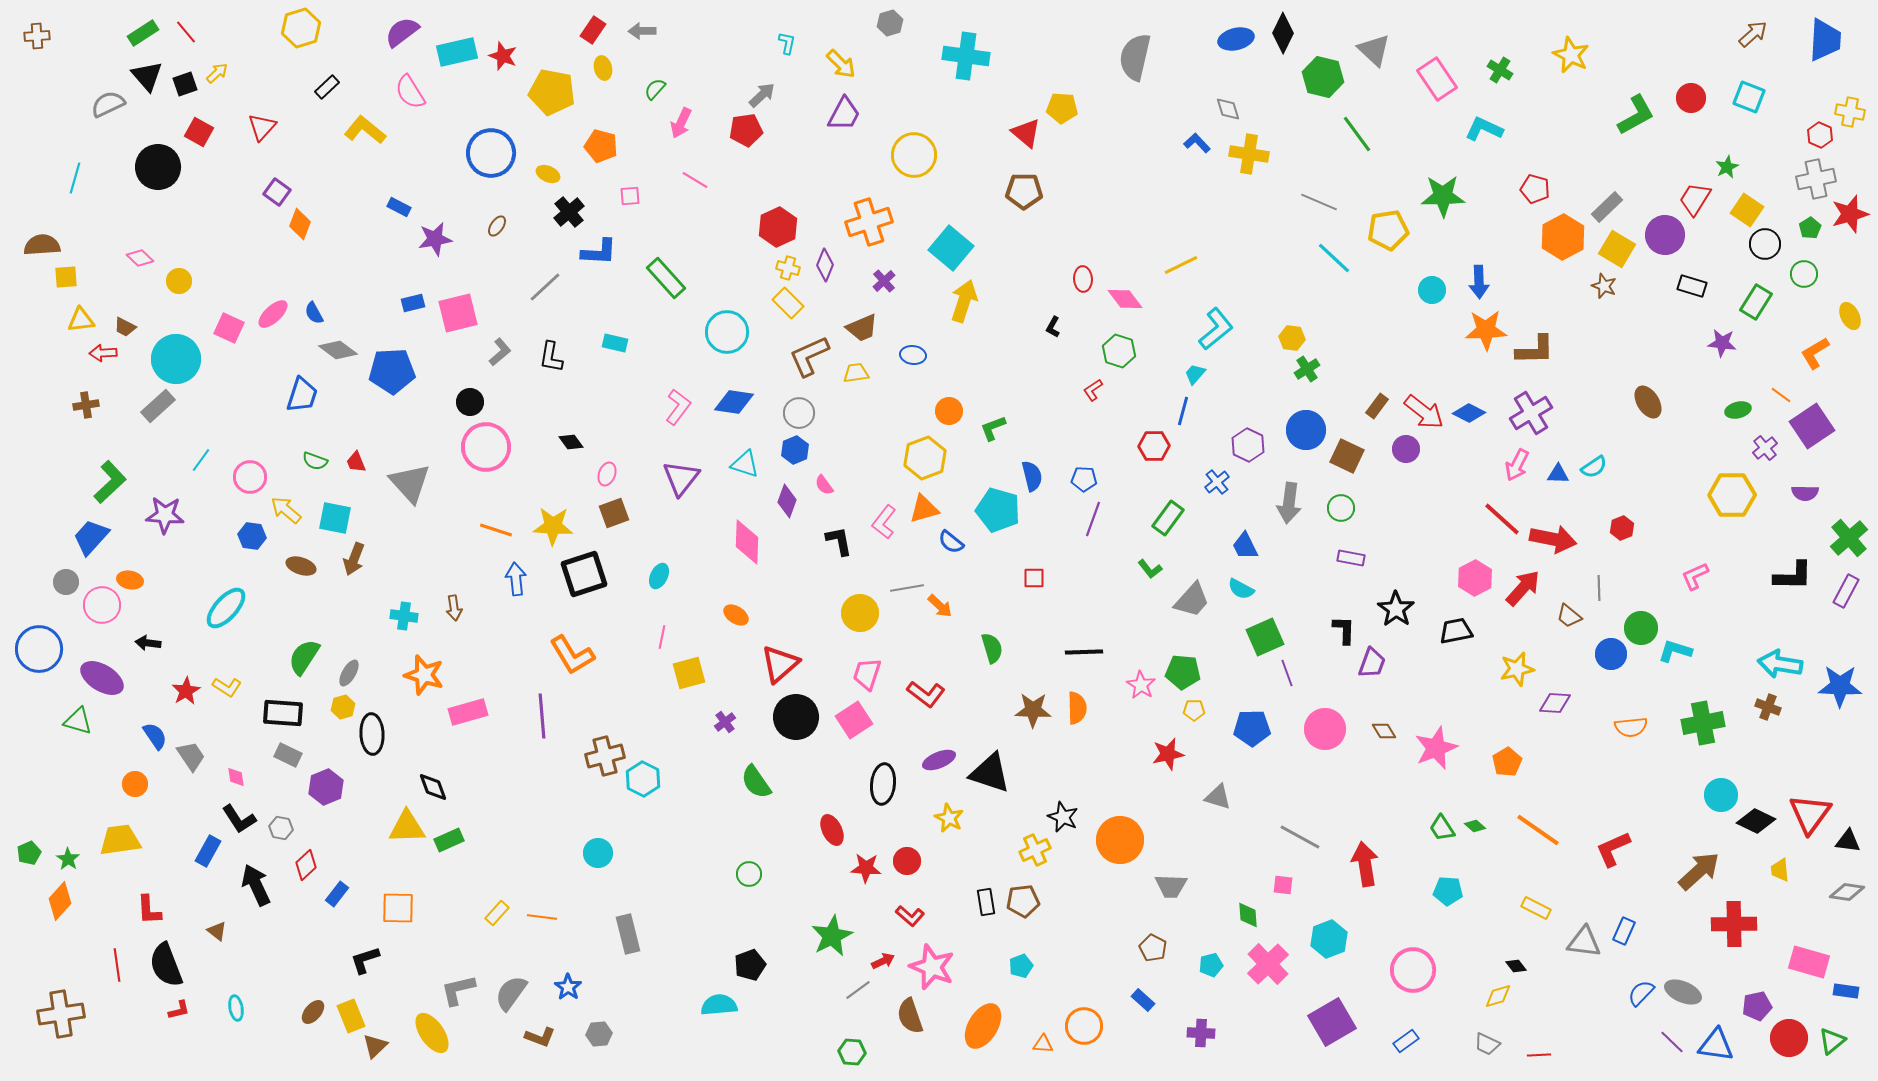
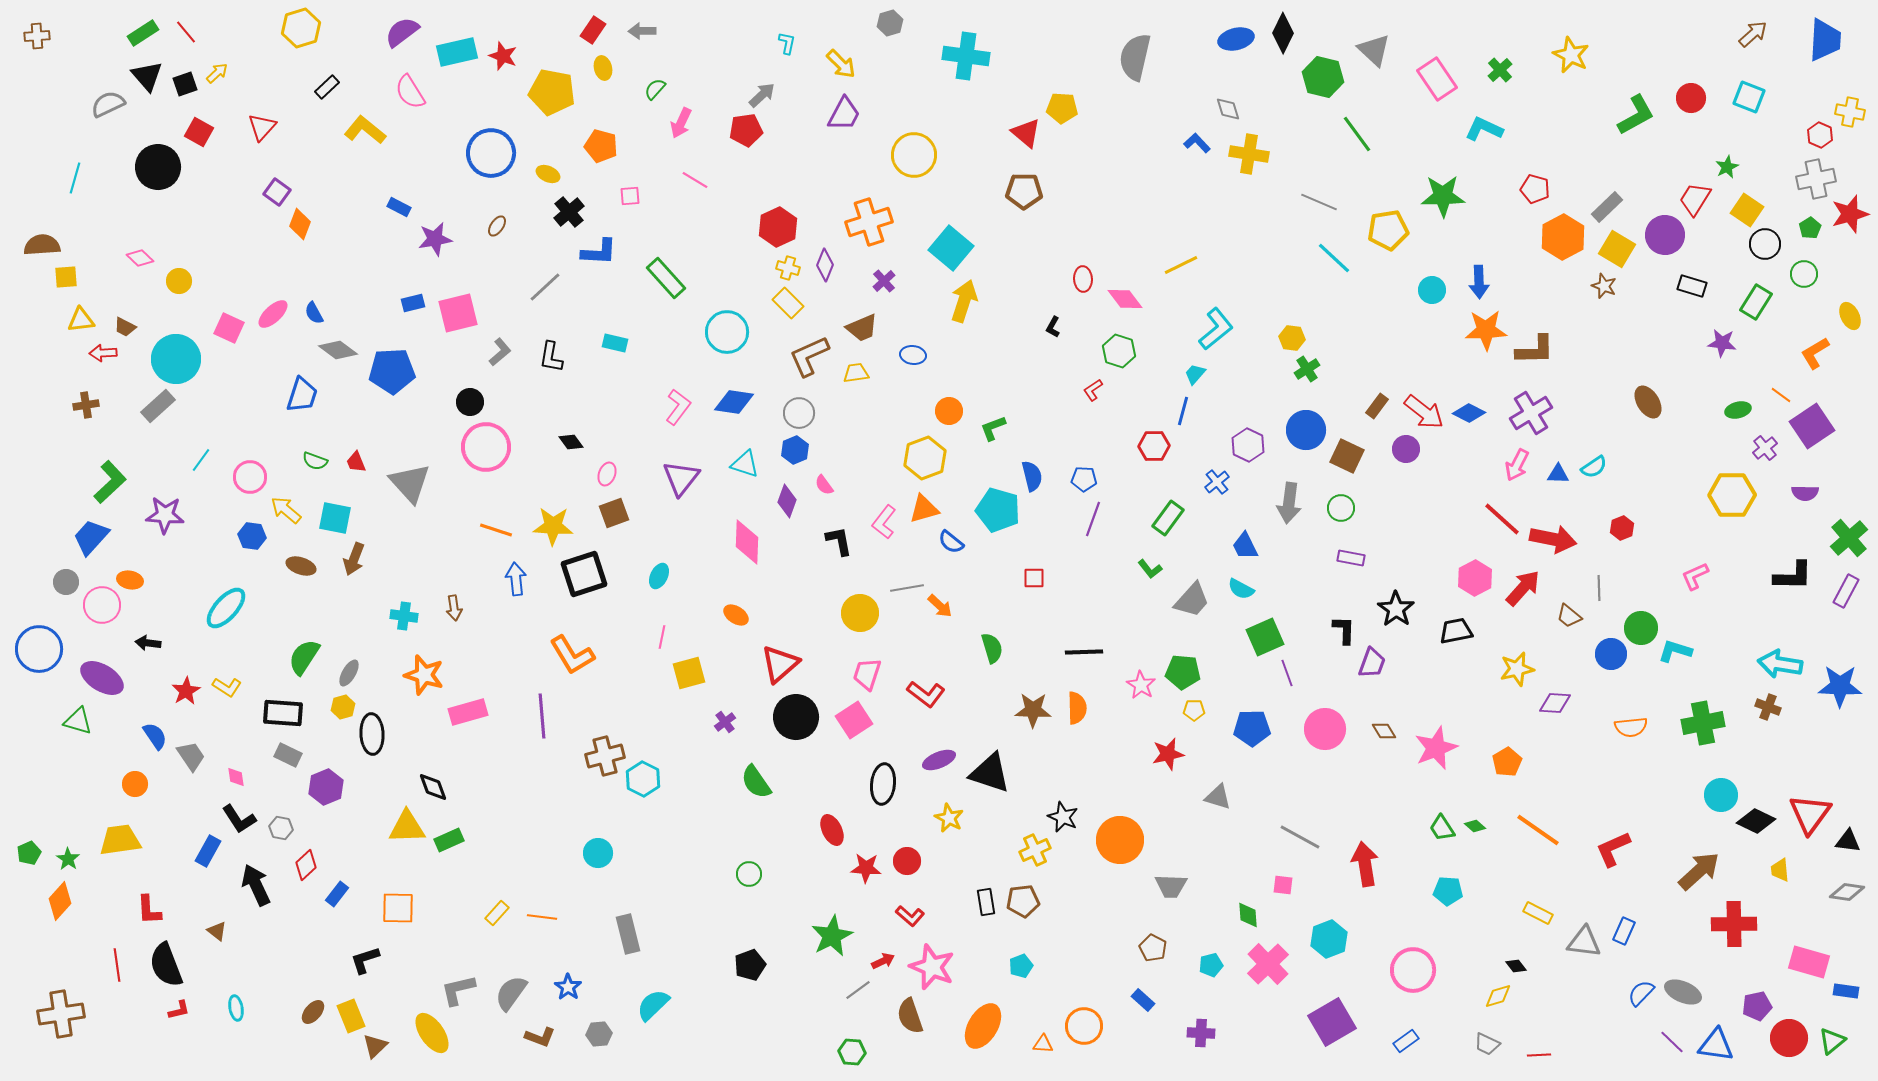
green cross at (1500, 70): rotated 15 degrees clockwise
yellow rectangle at (1536, 908): moved 2 px right, 5 px down
cyan semicircle at (719, 1005): moved 66 px left; rotated 39 degrees counterclockwise
